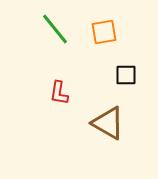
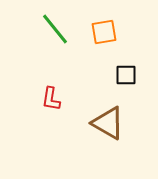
red L-shape: moved 8 px left, 6 px down
